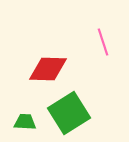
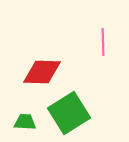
pink line: rotated 16 degrees clockwise
red diamond: moved 6 px left, 3 px down
